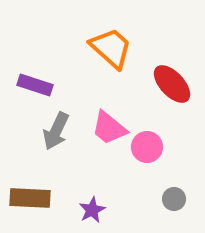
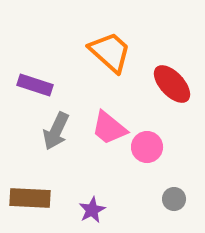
orange trapezoid: moved 1 px left, 4 px down
